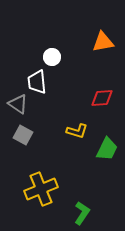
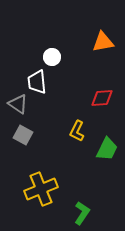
yellow L-shape: rotated 100 degrees clockwise
